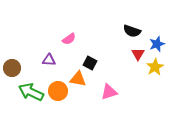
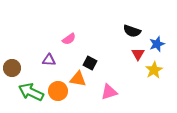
yellow star: moved 1 px left, 3 px down
